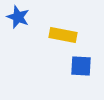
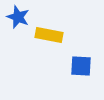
yellow rectangle: moved 14 px left
